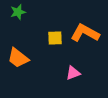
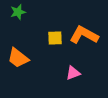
orange L-shape: moved 1 px left, 2 px down
